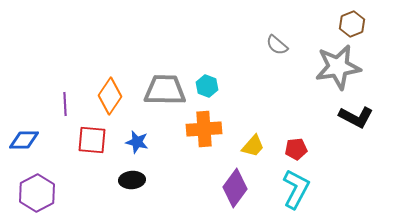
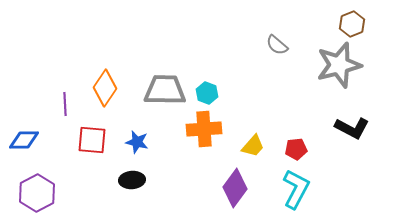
gray star: moved 1 px right, 2 px up; rotated 6 degrees counterclockwise
cyan hexagon: moved 7 px down
orange diamond: moved 5 px left, 8 px up
black L-shape: moved 4 px left, 11 px down
